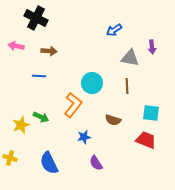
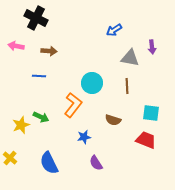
yellow cross: rotated 24 degrees clockwise
